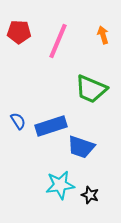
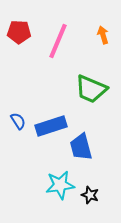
blue trapezoid: rotated 56 degrees clockwise
